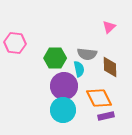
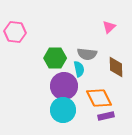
pink hexagon: moved 11 px up
brown diamond: moved 6 px right
